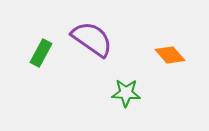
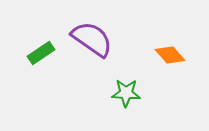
green rectangle: rotated 28 degrees clockwise
